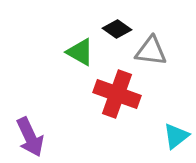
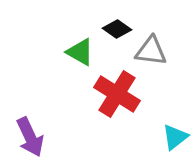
red cross: rotated 12 degrees clockwise
cyan triangle: moved 1 px left, 1 px down
